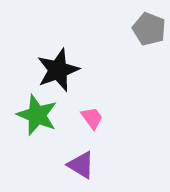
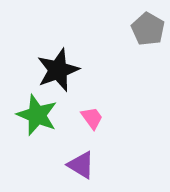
gray pentagon: moved 1 px left; rotated 8 degrees clockwise
